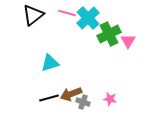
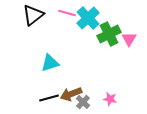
pink triangle: moved 1 px right, 2 px up
gray cross: rotated 24 degrees clockwise
